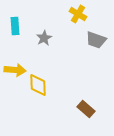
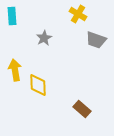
cyan rectangle: moved 3 px left, 10 px up
yellow arrow: rotated 105 degrees counterclockwise
brown rectangle: moved 4 px left
